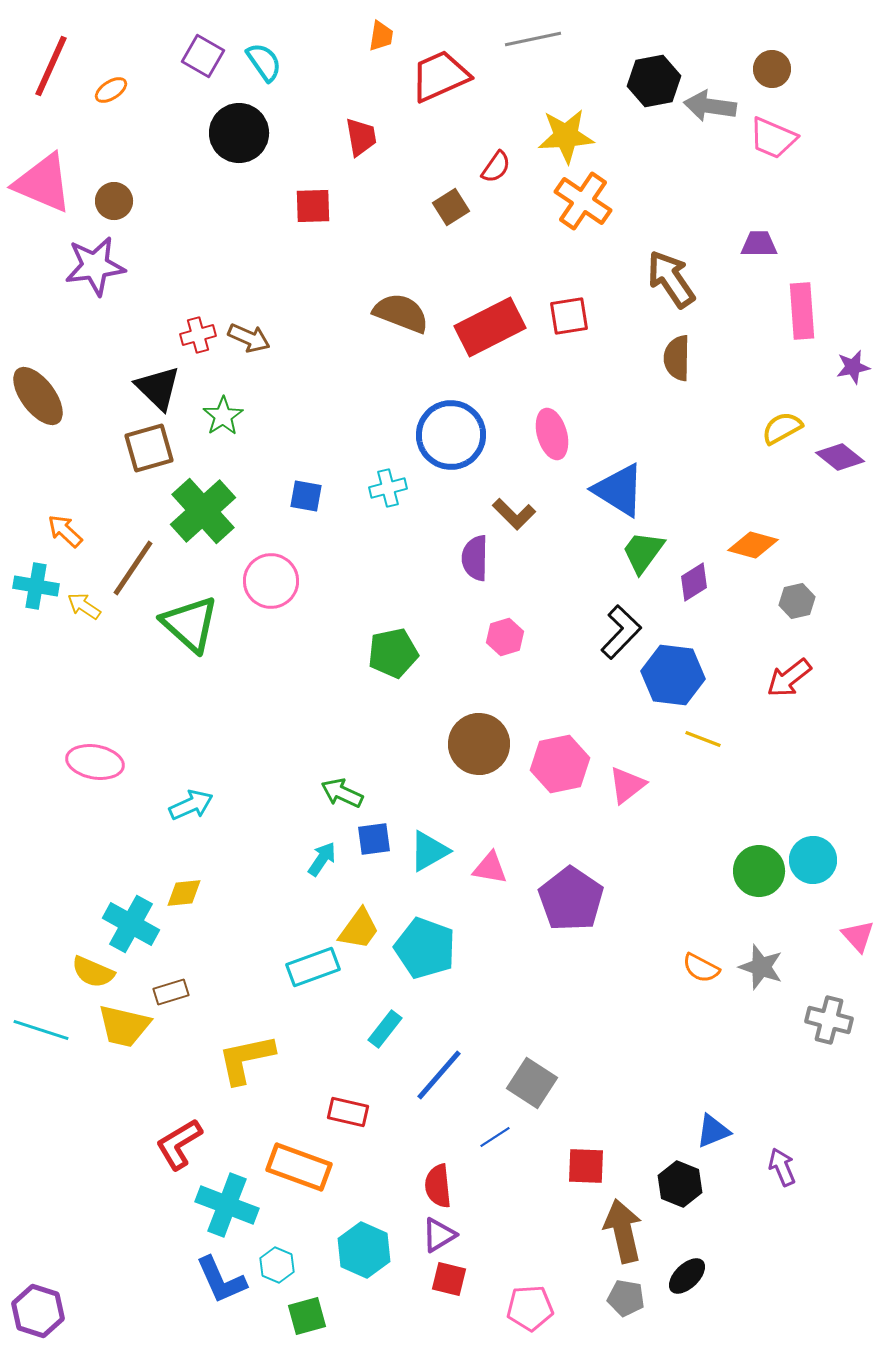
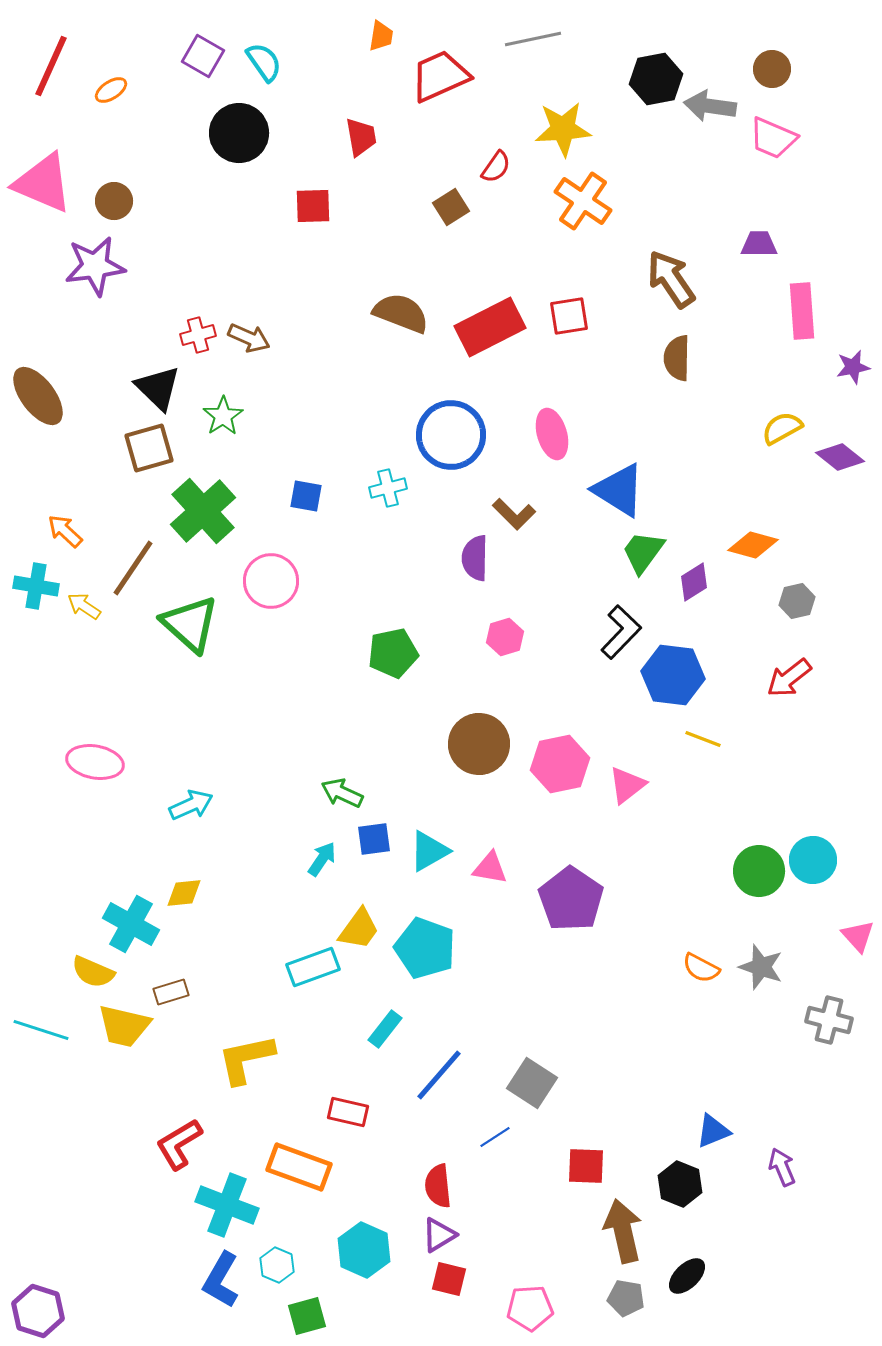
black hexagon at (654, 81): moved 2 px right, 2 px up
yellow star at (566, 136): moved 3 px left, 7 px up
blue L-shape at (221, 1280): rotated 54 degrees clockwise
